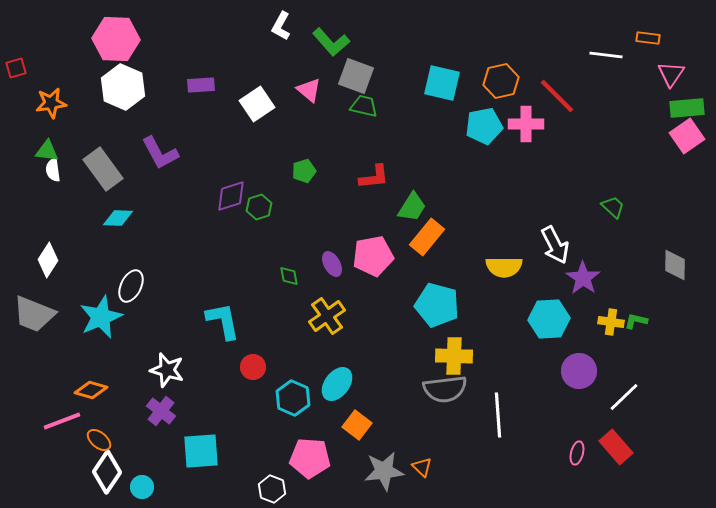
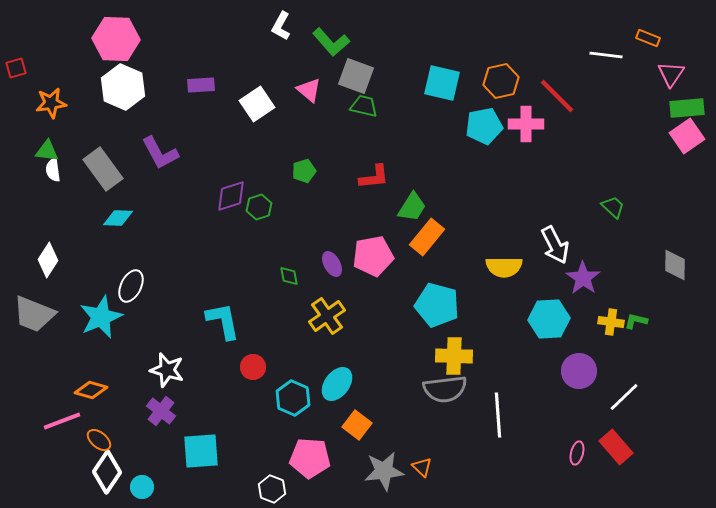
orange rectangle at (648, 38): rotated 15 degrees clockwise
